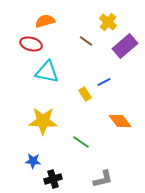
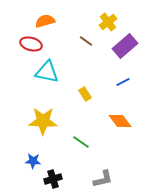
yellow cross: rotated 12 degrees clockwise
blue line: moved 19 px right
